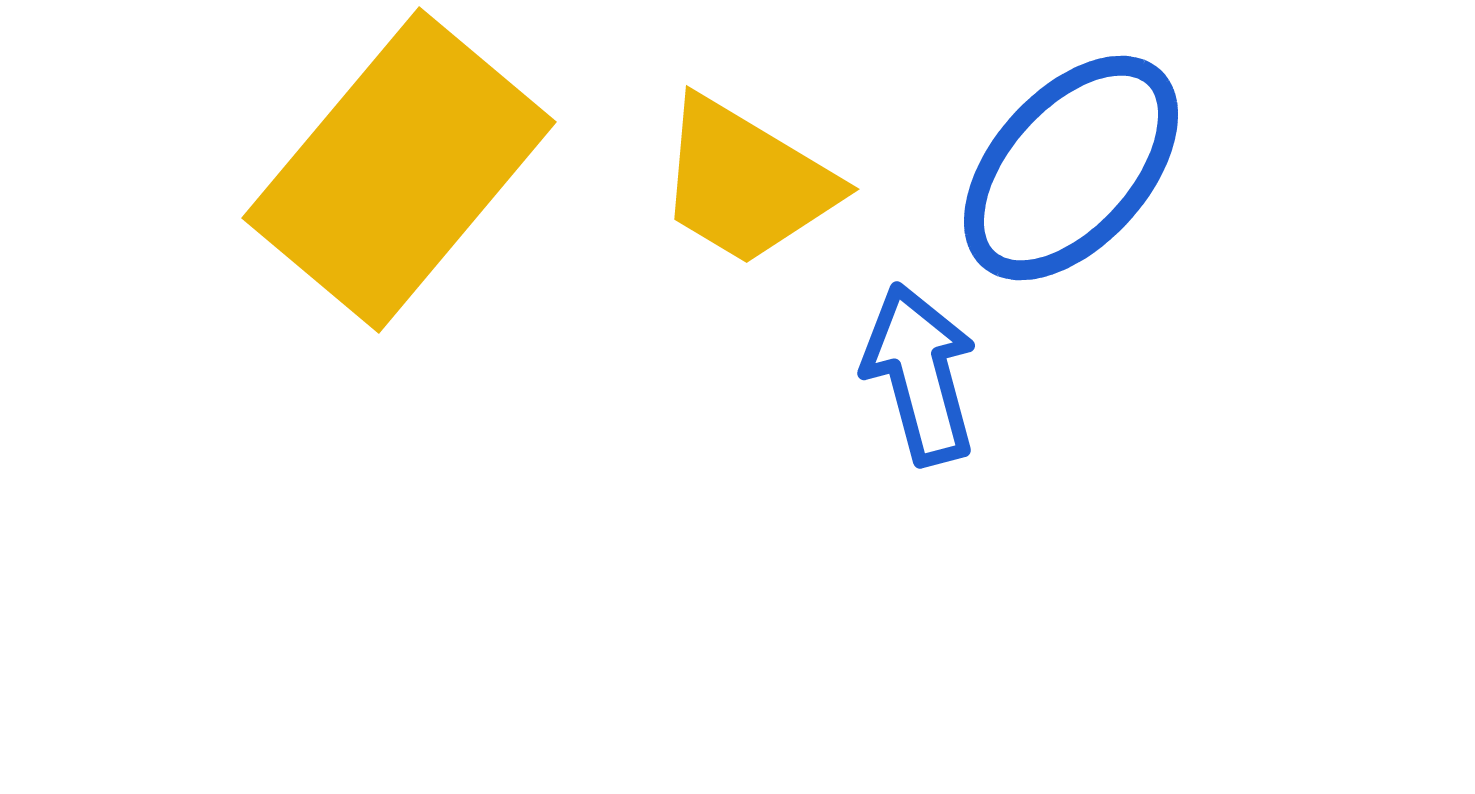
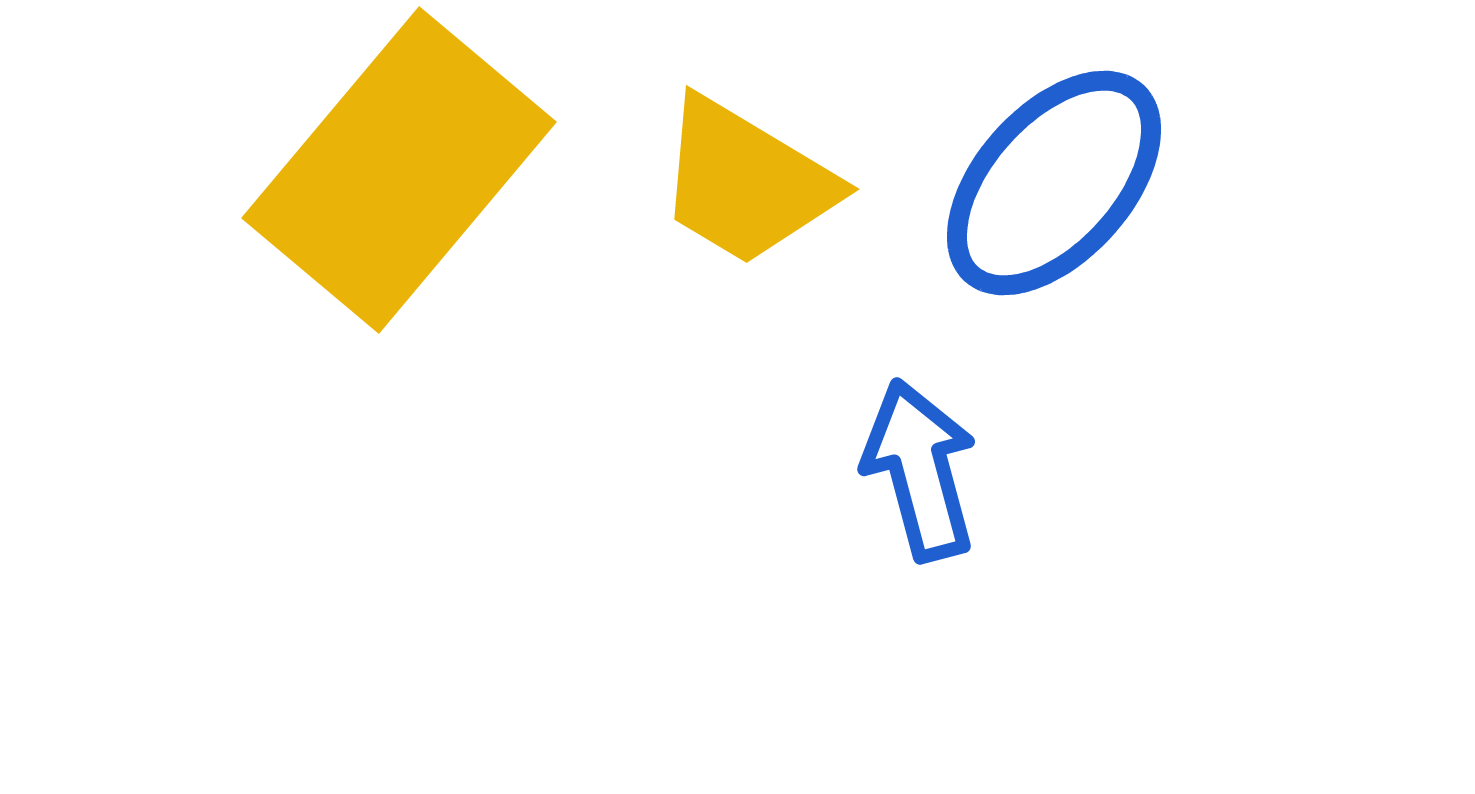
blue ellipse: moved 17 px left, 15 px down
blue arrow: moved 96 px down
